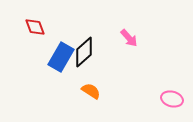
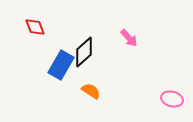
blue rectangle: moved 8 px down
